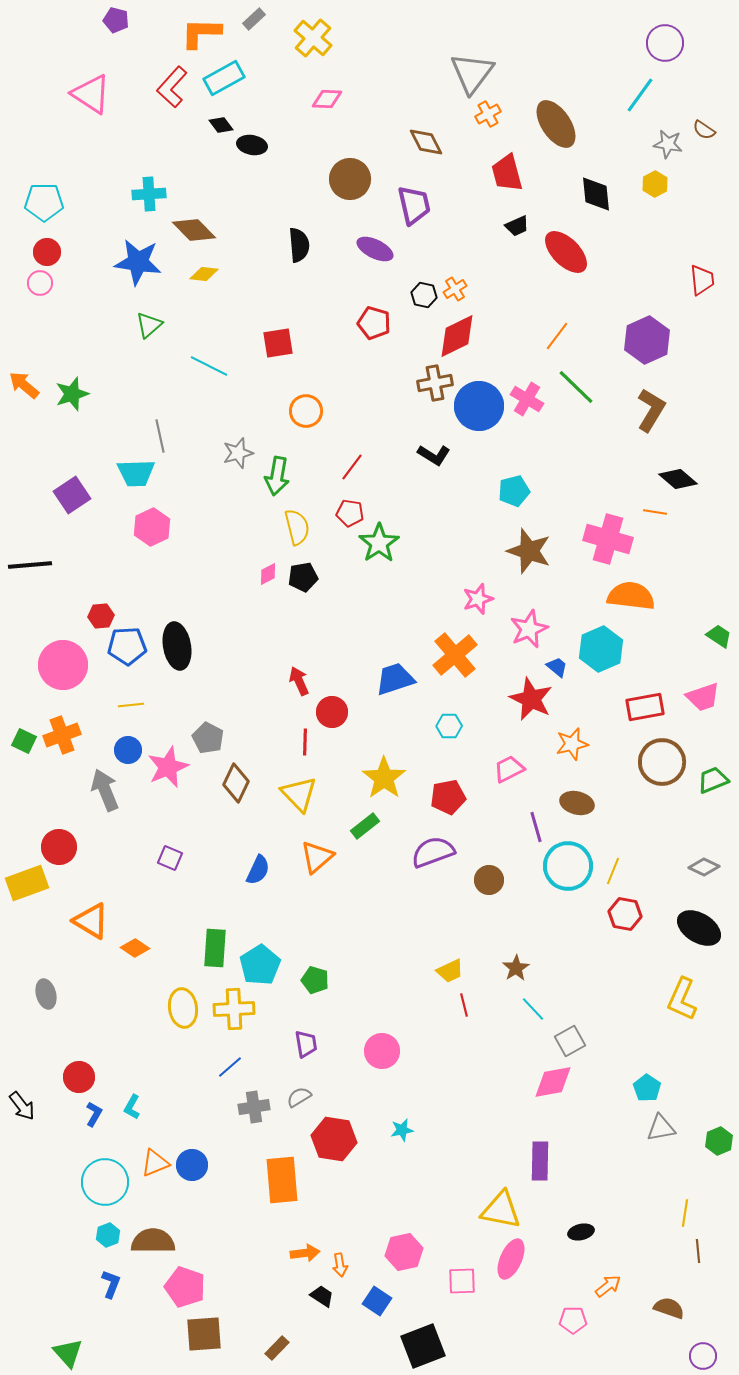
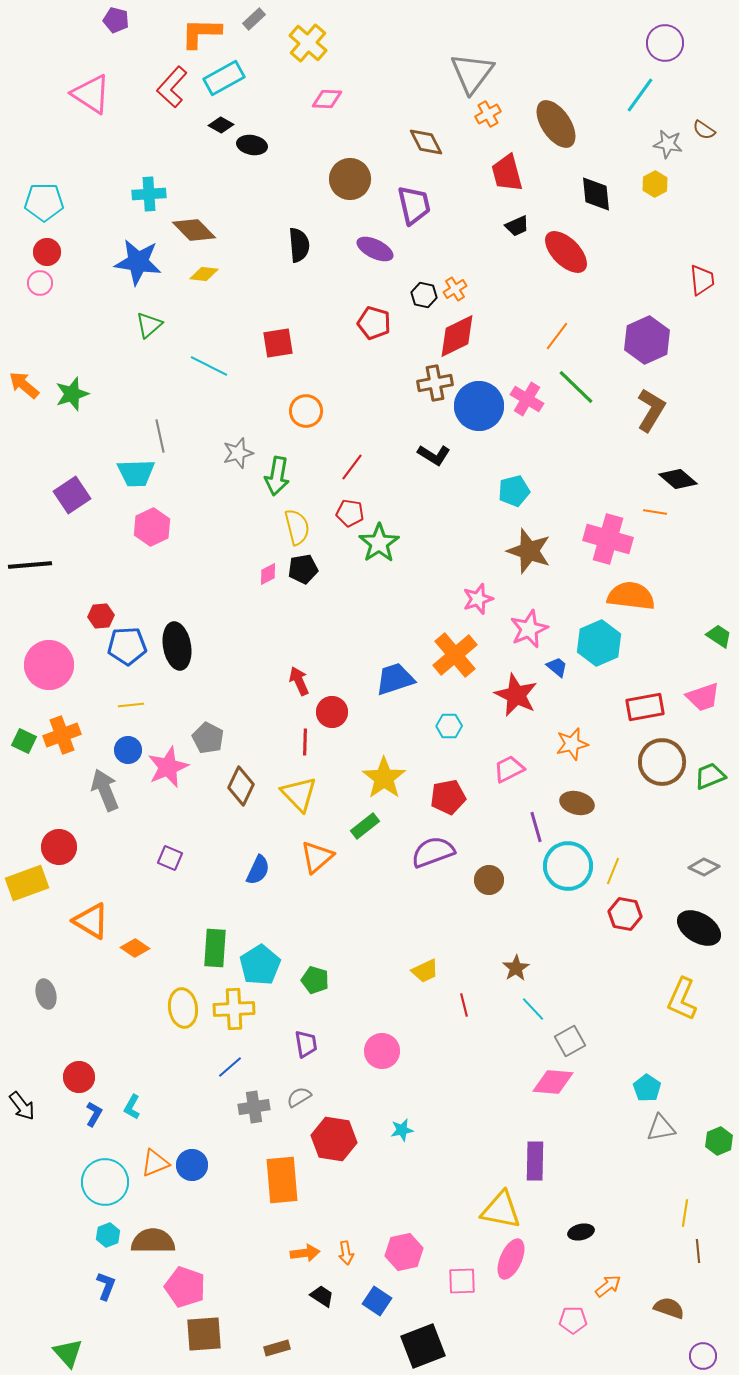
yellow cross at (313, 38): moved 5 px left, 5 px down
black diamond at (221, 125): rotated 25 degrees counterclockwise
black pentagon at (303, 577): moved 8 px up
cyan hexagon at (601, 649): moved 2 px left, 6 px up
pink circle at (63, 665): moved 14 px left
red star at (531, 699): moved 15 px left, 4 px up
green trapezoid at (713, 780): moved 3 px left, 4 px up
brown diamond at (236, 783): moved 5 px right, 3 px down
yellow trapezoid at (450, 971): moved 25 px left
pink diamond at (553, 1082): rotated 15 degrees clockwise
purple rectangle at (540, 1161): moved 5 px left
orange arrow at (340, 1265): moved 6 px right, 12 px up
blue L-shape at (111, 1284): moved 5 px left, 2 px down
brown rectangle at (277, 1348): rotated 30 degrees clockwise
